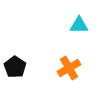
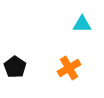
cyan triangle: moved 3 px right, 1 px up
